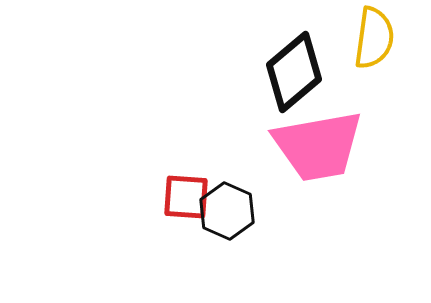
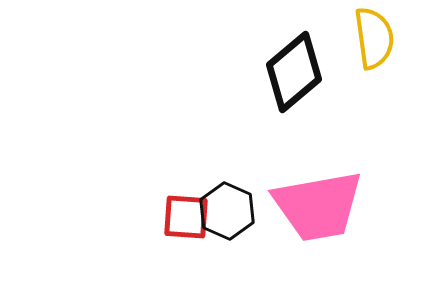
yellow semicircle: rotated 16 degrees counterclockwise
pink trapezoid: moved 60 px down
red square: moved 20 px down
